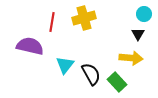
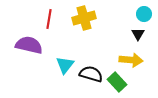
red line: moved 3 px left, 3 px up
purple semicircle: moved 1 px left, 1 px up
yellow arrow: moved 2 px down
black semicircle: rotated 45 degrees counterclockwise
